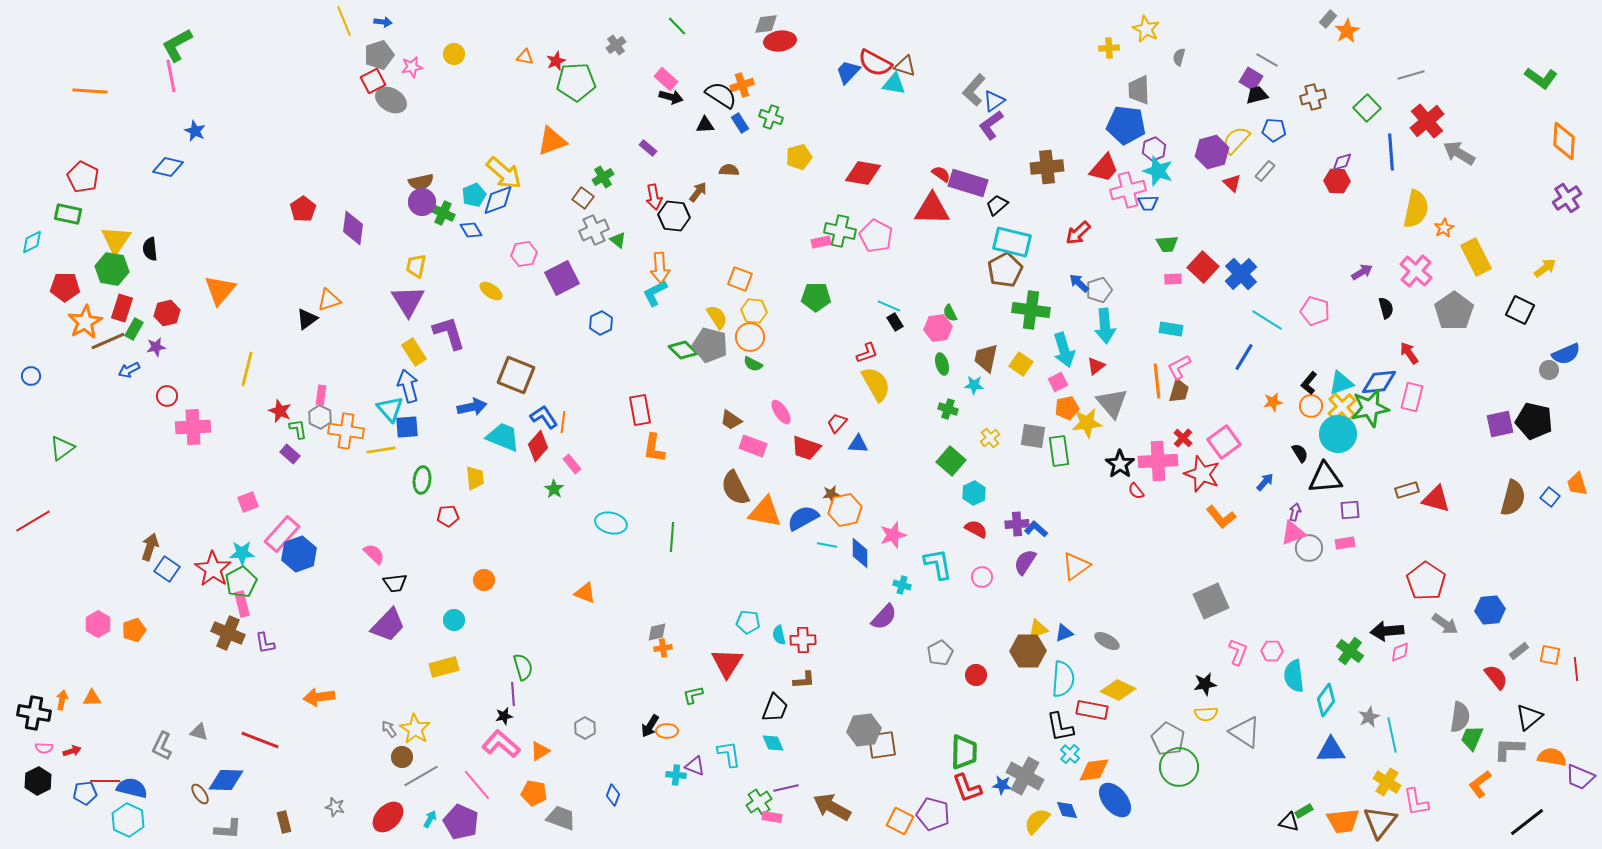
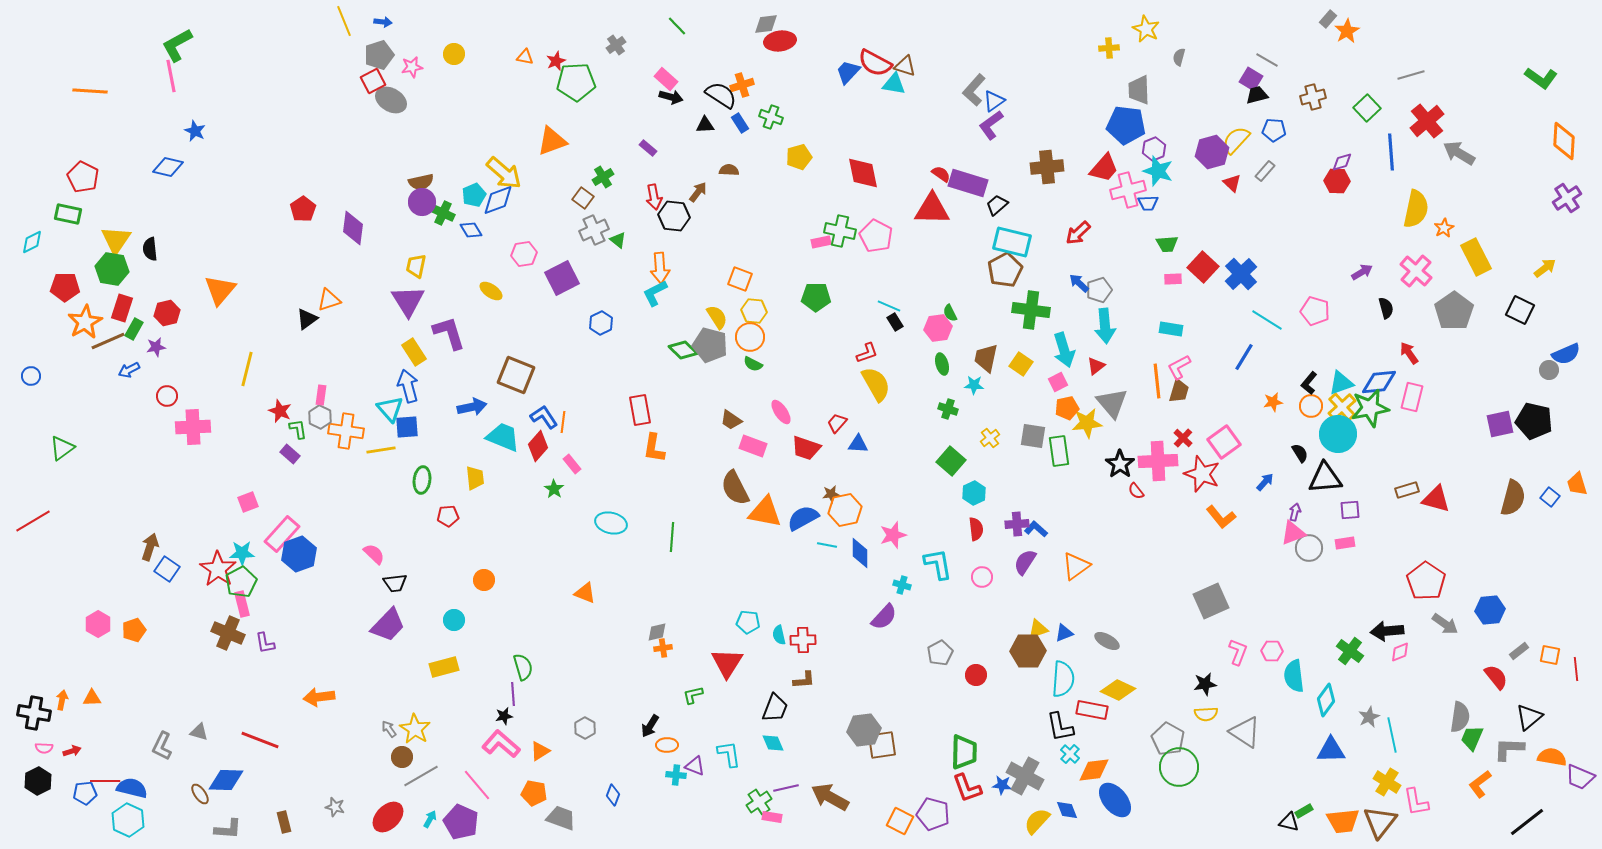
red diamond at (863, 173): rotated 69 degrees clockwise
red semicircle at (976, 529): rotated 55 degrees clockwise
red star at (213, 569): moved 5 px right
orange ellipse at (667, 731): moved 14 px down
brown arrow at (832, 807): moved 2 px left, 10 px up
